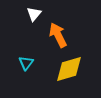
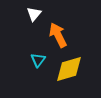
cyan triangle: moved 12 px right, 3 px up
